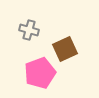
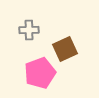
gray cross: rotated 18 degrees counterclockwise
